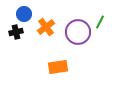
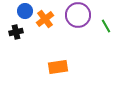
blue circle: moved 1 px right, 3 px up
green line: moved 6 px right, 4 px down; rotated 56 degrees counterclockwise
orange cross: moved 1 px left, 8 px up
purple circle: moved 17 px up
